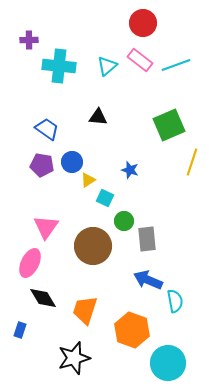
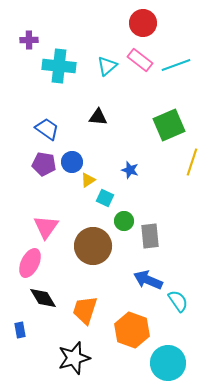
purple pentagon: moved 2 px right, 1 px up
gray rectangle: moved 3 px right, 3 px up
cyan semicircle: moved 3 px right; rotated 25 degrees counterclockwise
blue rectangle: rotated 28 degrees counterclockwise
